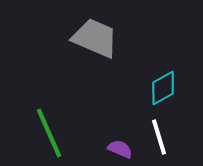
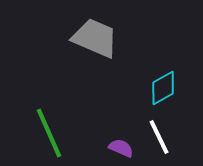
white line: rotated 9 degrees counterclockwise
purple semicircle: moved 1 px right, 1 px up
